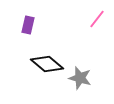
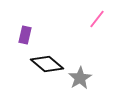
purple rectangle: moved 3 px left, 10 px down
gray star: rotated 25 degrees clockwise
